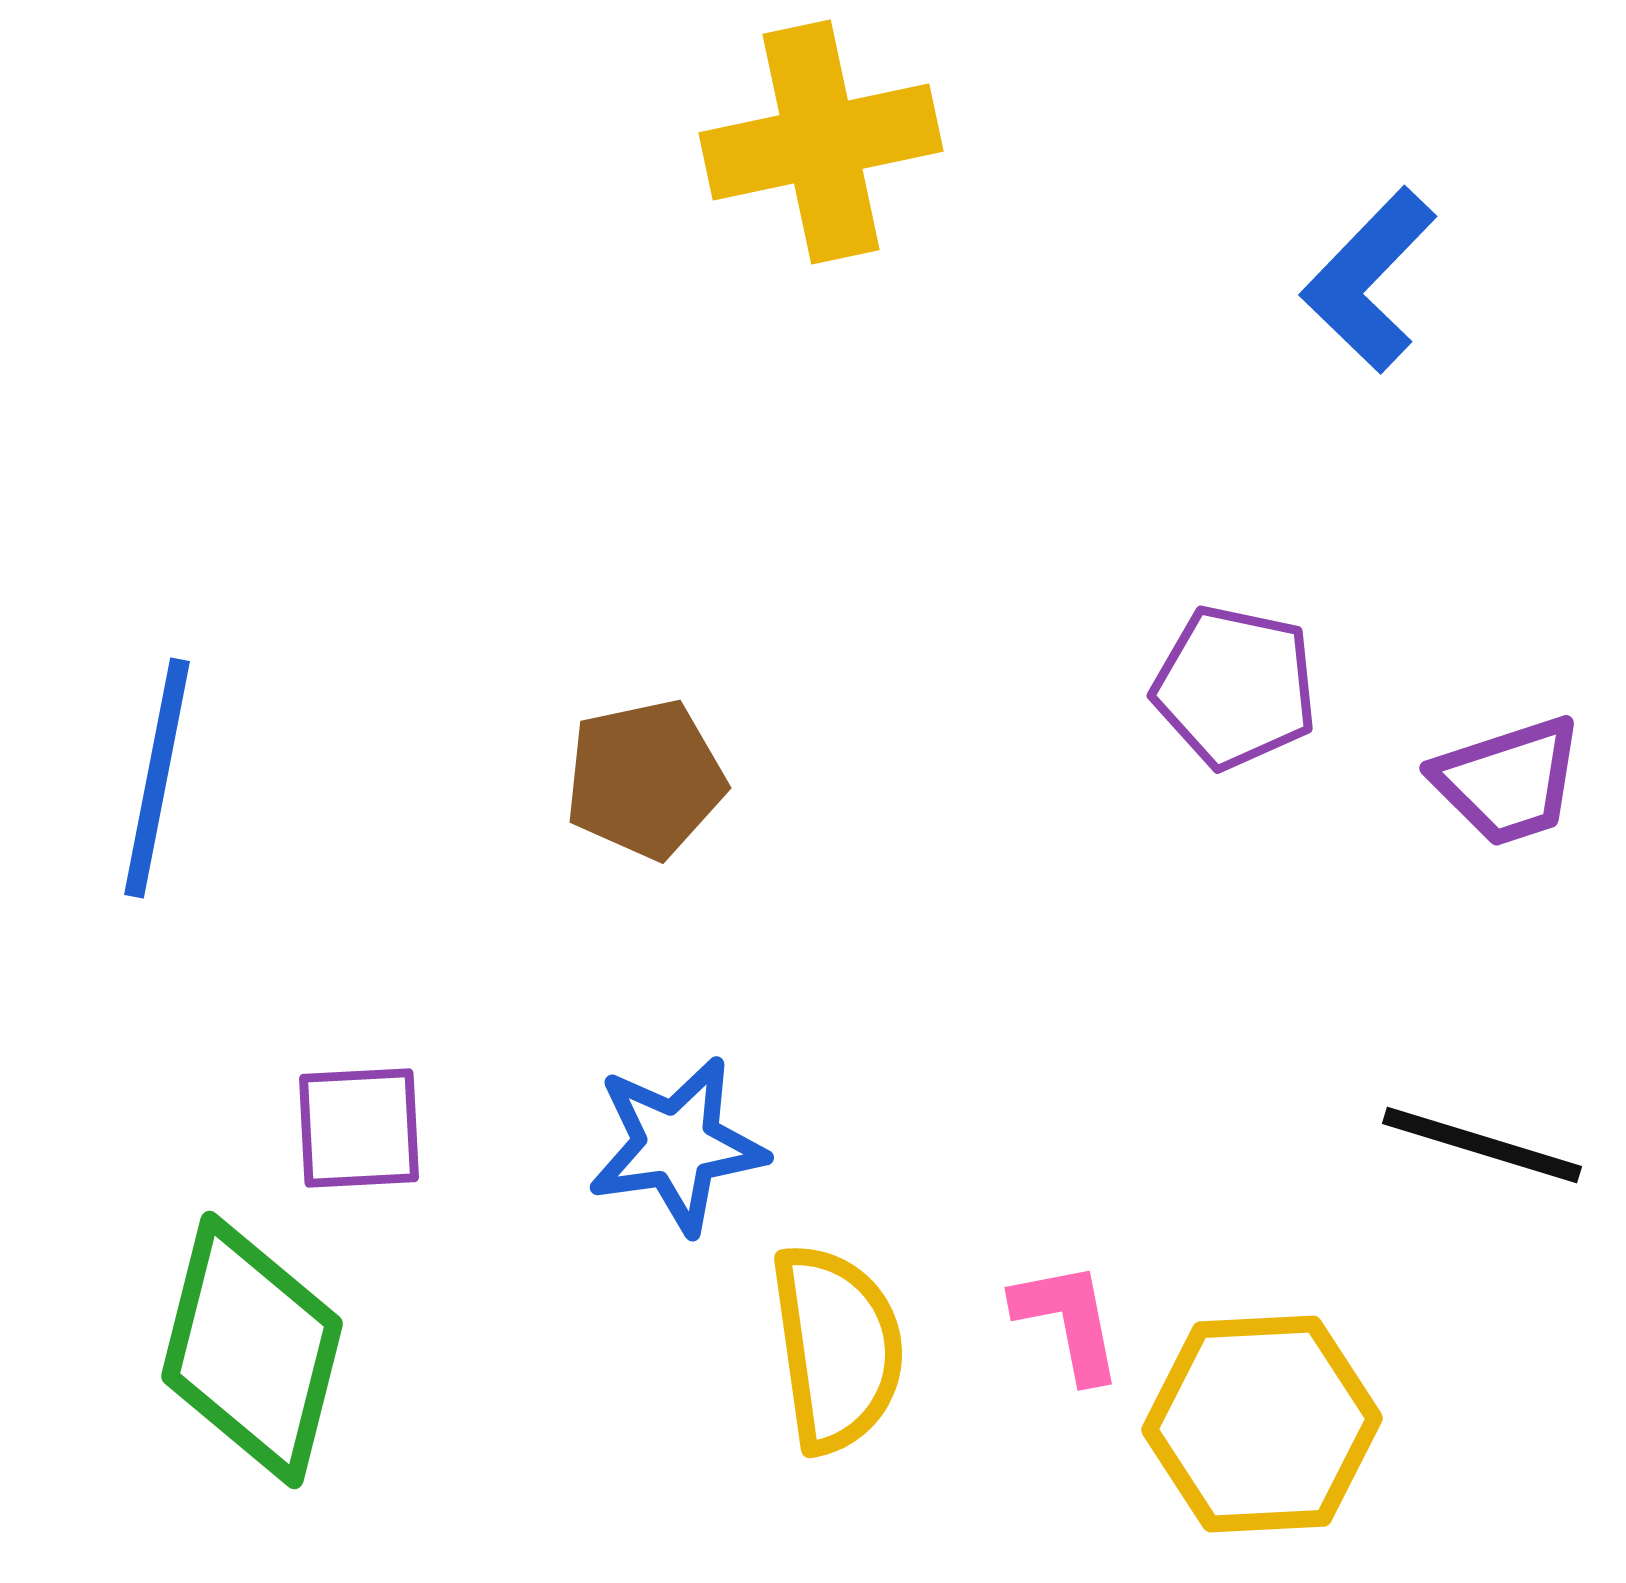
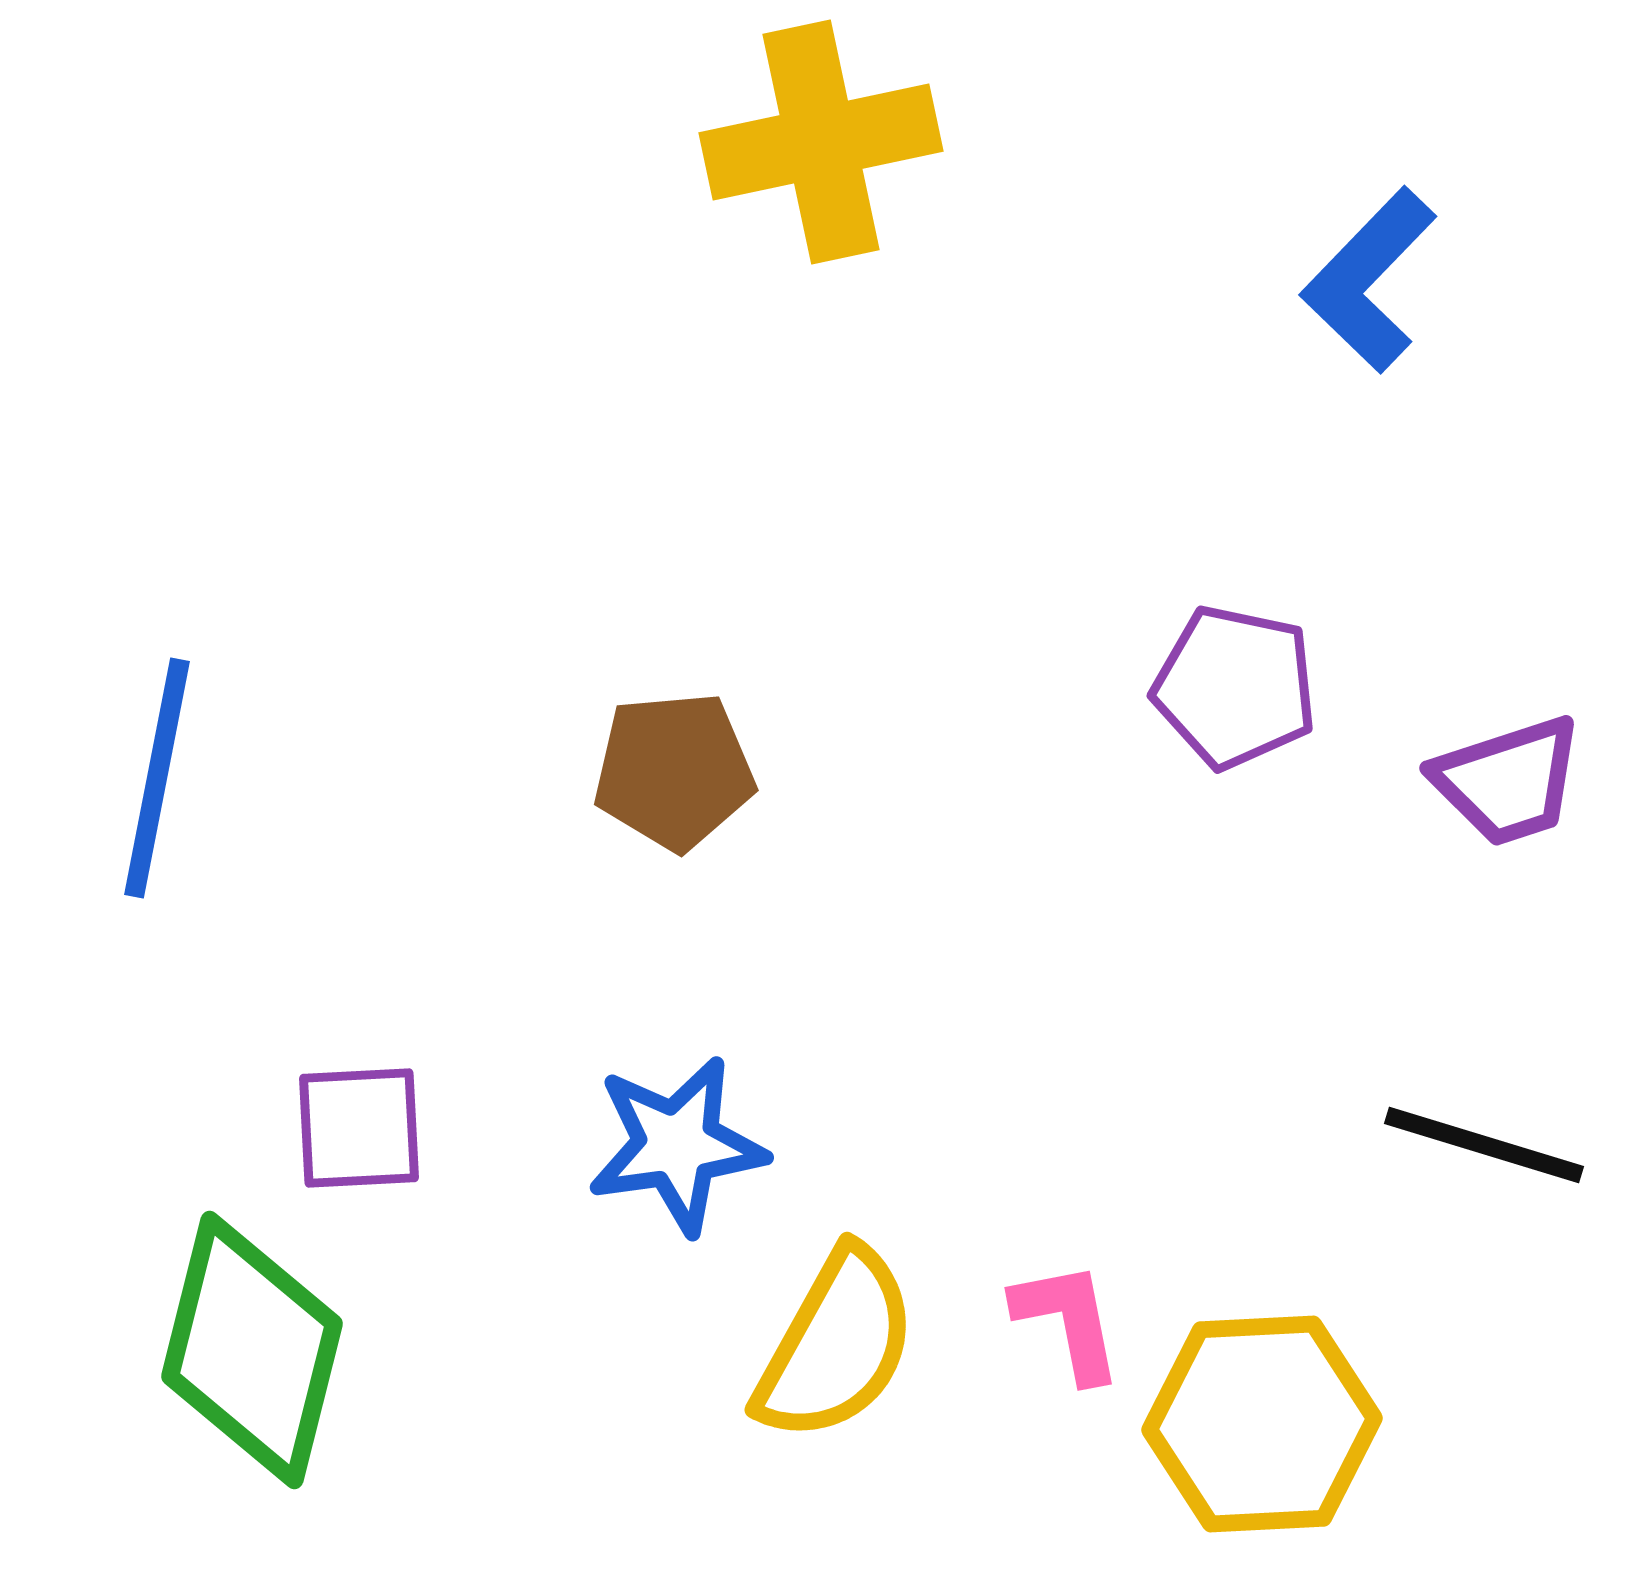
brown pentagon: moved 29 px right, 8 px up; rotated 7 degrees clockwise
black line: moved 2 px right
yellow semicircle: moved 1 px left, 3 px up; rotated 37 degrees clockwise
